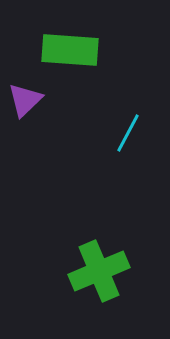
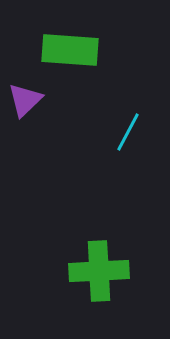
cyan line: moved 1 px up
green cross: rotated 20 degrees clockwise
